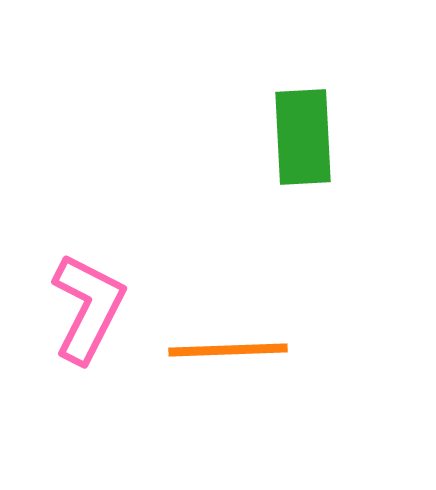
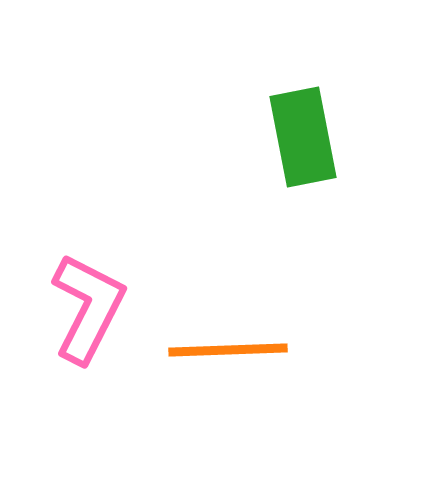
green rectangle: rotated 8 degrees counterclockwise
